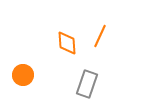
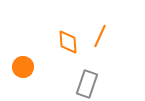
orange diamond: moved 1 px right, 1 px up
orange circle: moved 8 px up
